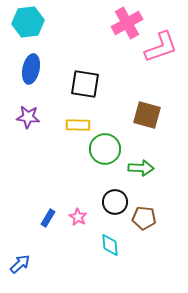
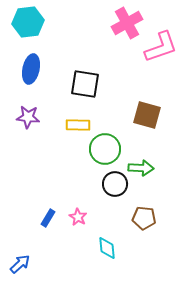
black circle: moved 18 px up
cyan diamond: moved 3 px left, 3 px down
